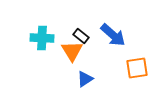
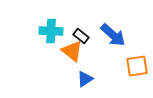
cyan cross: moved 9 px right, 7 px up
orange triangle: rotated 20 degrees counterclockwise
orange square: moved 2 px up
